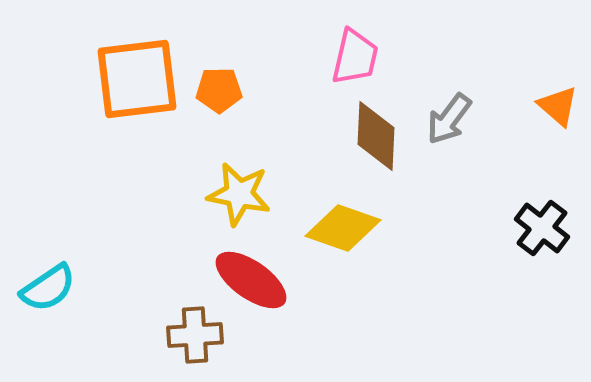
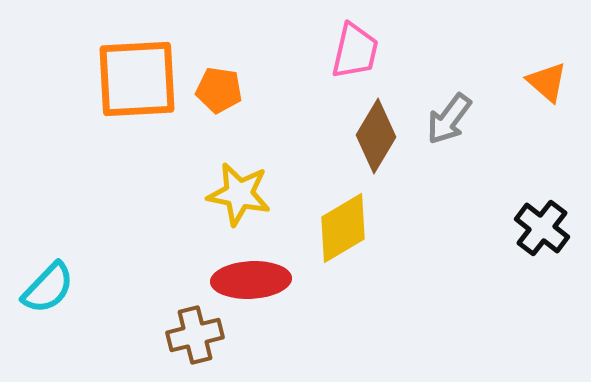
pink trapezoid: moved 6 px up
orange square: rotated 4 degrees clockwise
orange pentagon: rotated 9 degrees clockwise
orange triangle: moved 11 px left, 24 px up
brown diamond: rotated 28 degrees clockwise
yellow diamond: rotated 50 degrees counterclockwise
red ellipse: rotated 38 degrees counterclockwise
cyan semicircle: rotated 12 degrees counterclockwise
brown cross: rotated 10 degrees counterclockwise
